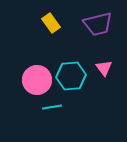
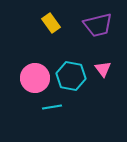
purple trapezoid: moved 1 px down
pink triangle: moved 1 px left, 1 px down
cyan hexagon: rotated 16 degrees clockwise
pink circle: moved 2 px left, 2 px up
